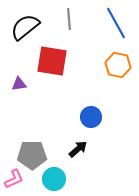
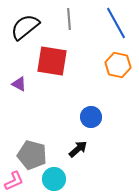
purple triangle: rotated 35 degrees clockwise
gray pentagon: rotated 16 degrees clockwise
pink L-shape: moved 2 px down
